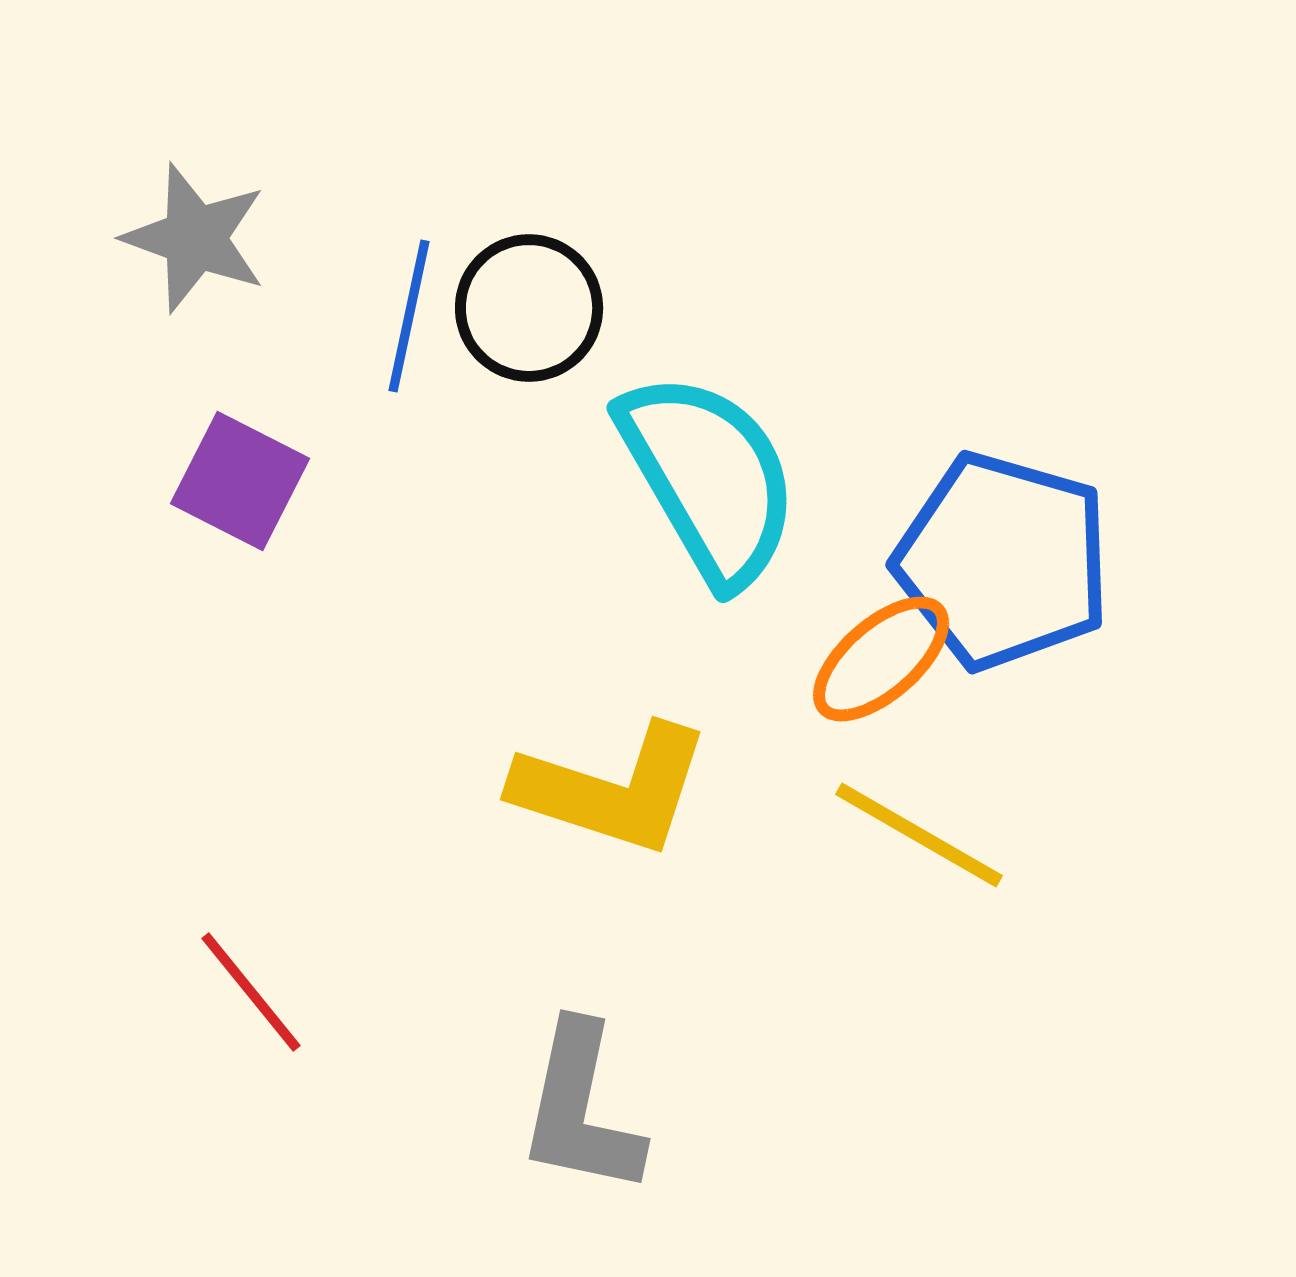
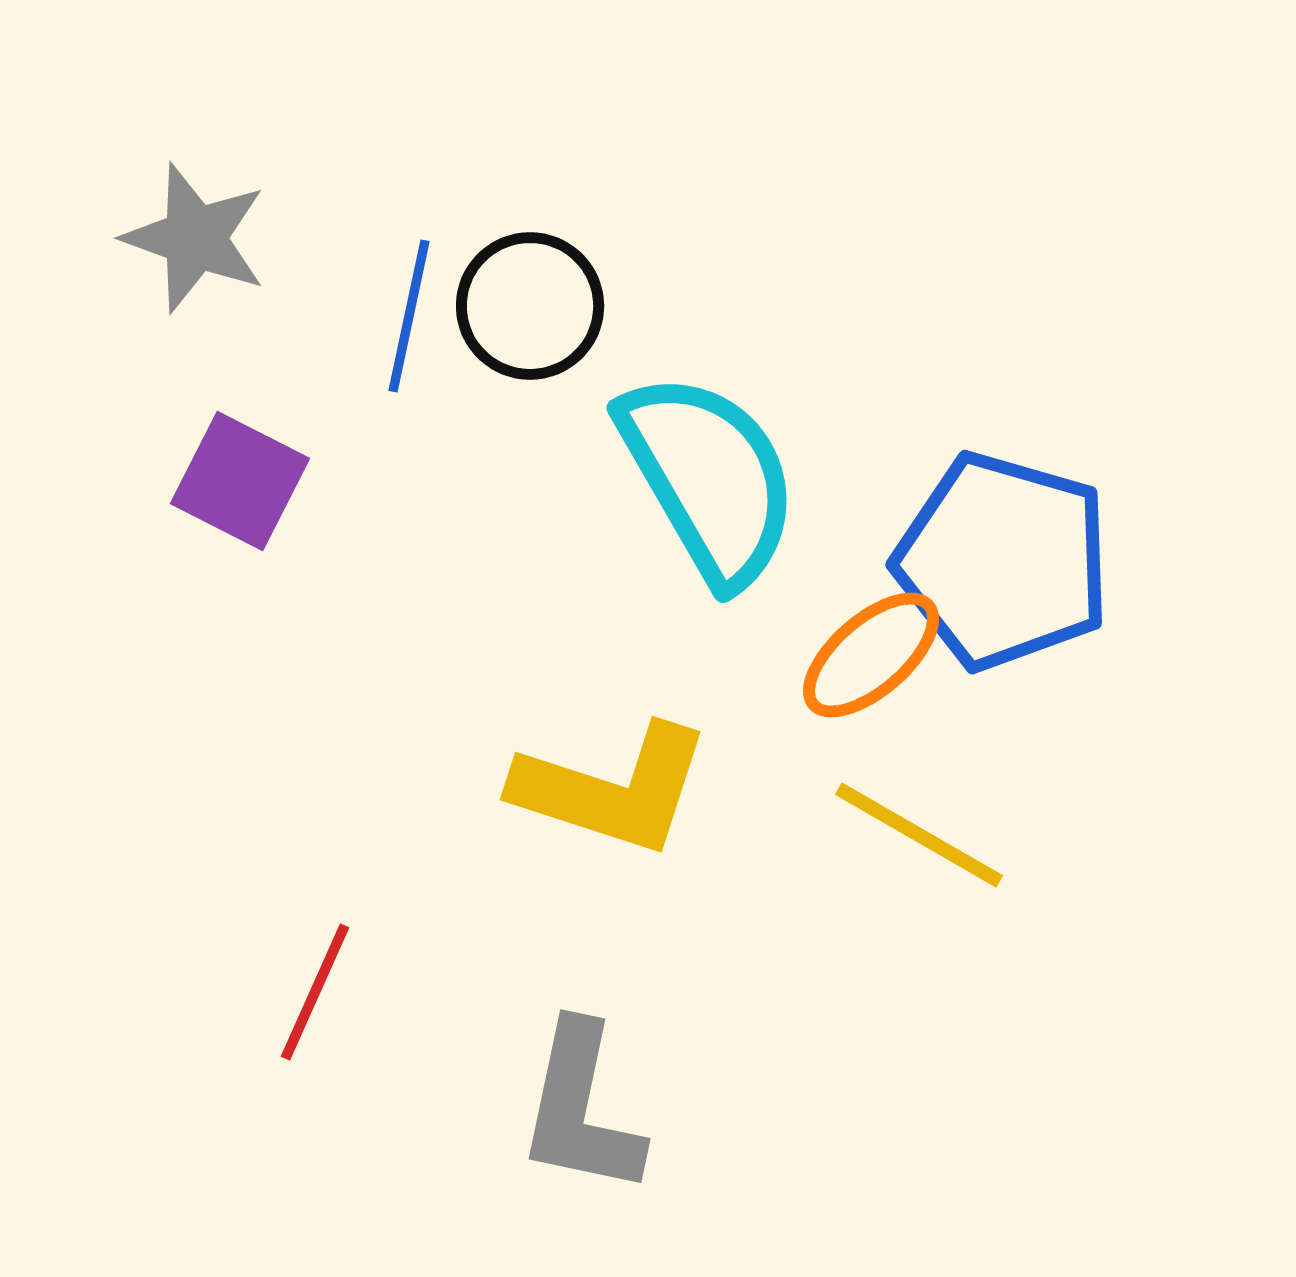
black circle: moved 1 px right, 2 px up
orange ellipse: moved 10 px left, 4 px up
red line: moved 64 px right; rotated 63 degrees clockwise
